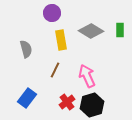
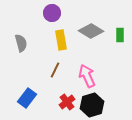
green rectangle: moved 5 px down
gray semicircle: moved 5 px left, 6 px up
